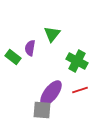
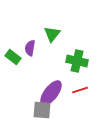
green cross: rotated 15 degrees counterclockwise
